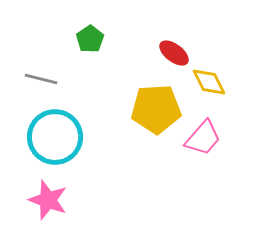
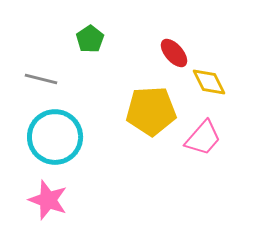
red ellipse: rotated 12 degrees clockwise
yellow pentagon: moved 5 px left, 2 px down
